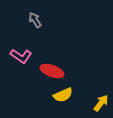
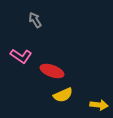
yellow arrow: moved 2 px left, 2 px down; rotated 60 degrees clockwise
